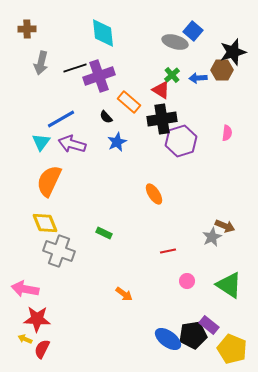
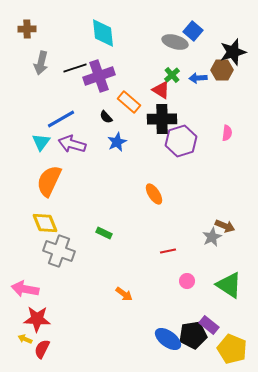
black cross: rotated 8 degrees clockwise
